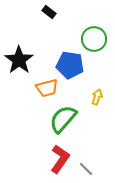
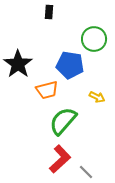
black rectangle: rotated 56 degrees clockwise
black star: moved 1 px left, 4 px down
orange trapezoid: moved 2 px down
yellow arrow: rotated 98 degrees clockwise
green semicircle: moved 2 px down
red L-shape: rotated 12 degrees clockwise
gray line: moved 3 px down
